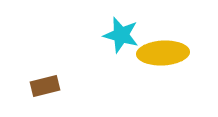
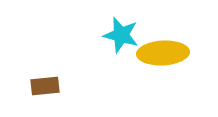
brown rectangle: rotated 8 degrees clockwise
